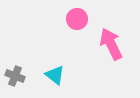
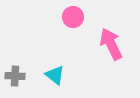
pink circle: moved 4 px left, 2 px up
gray cross: rotated 18 degrees counterclockwise
